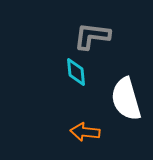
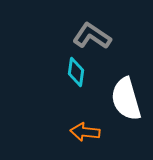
gray L-shape: rotated 27 degrees clockwise
cyan diamond: rotated 12 degrees clockwise
